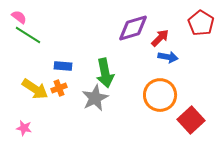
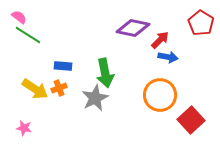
purple diamond: rotated 28 degrees clockwise
red arrow: moved 2 px down
